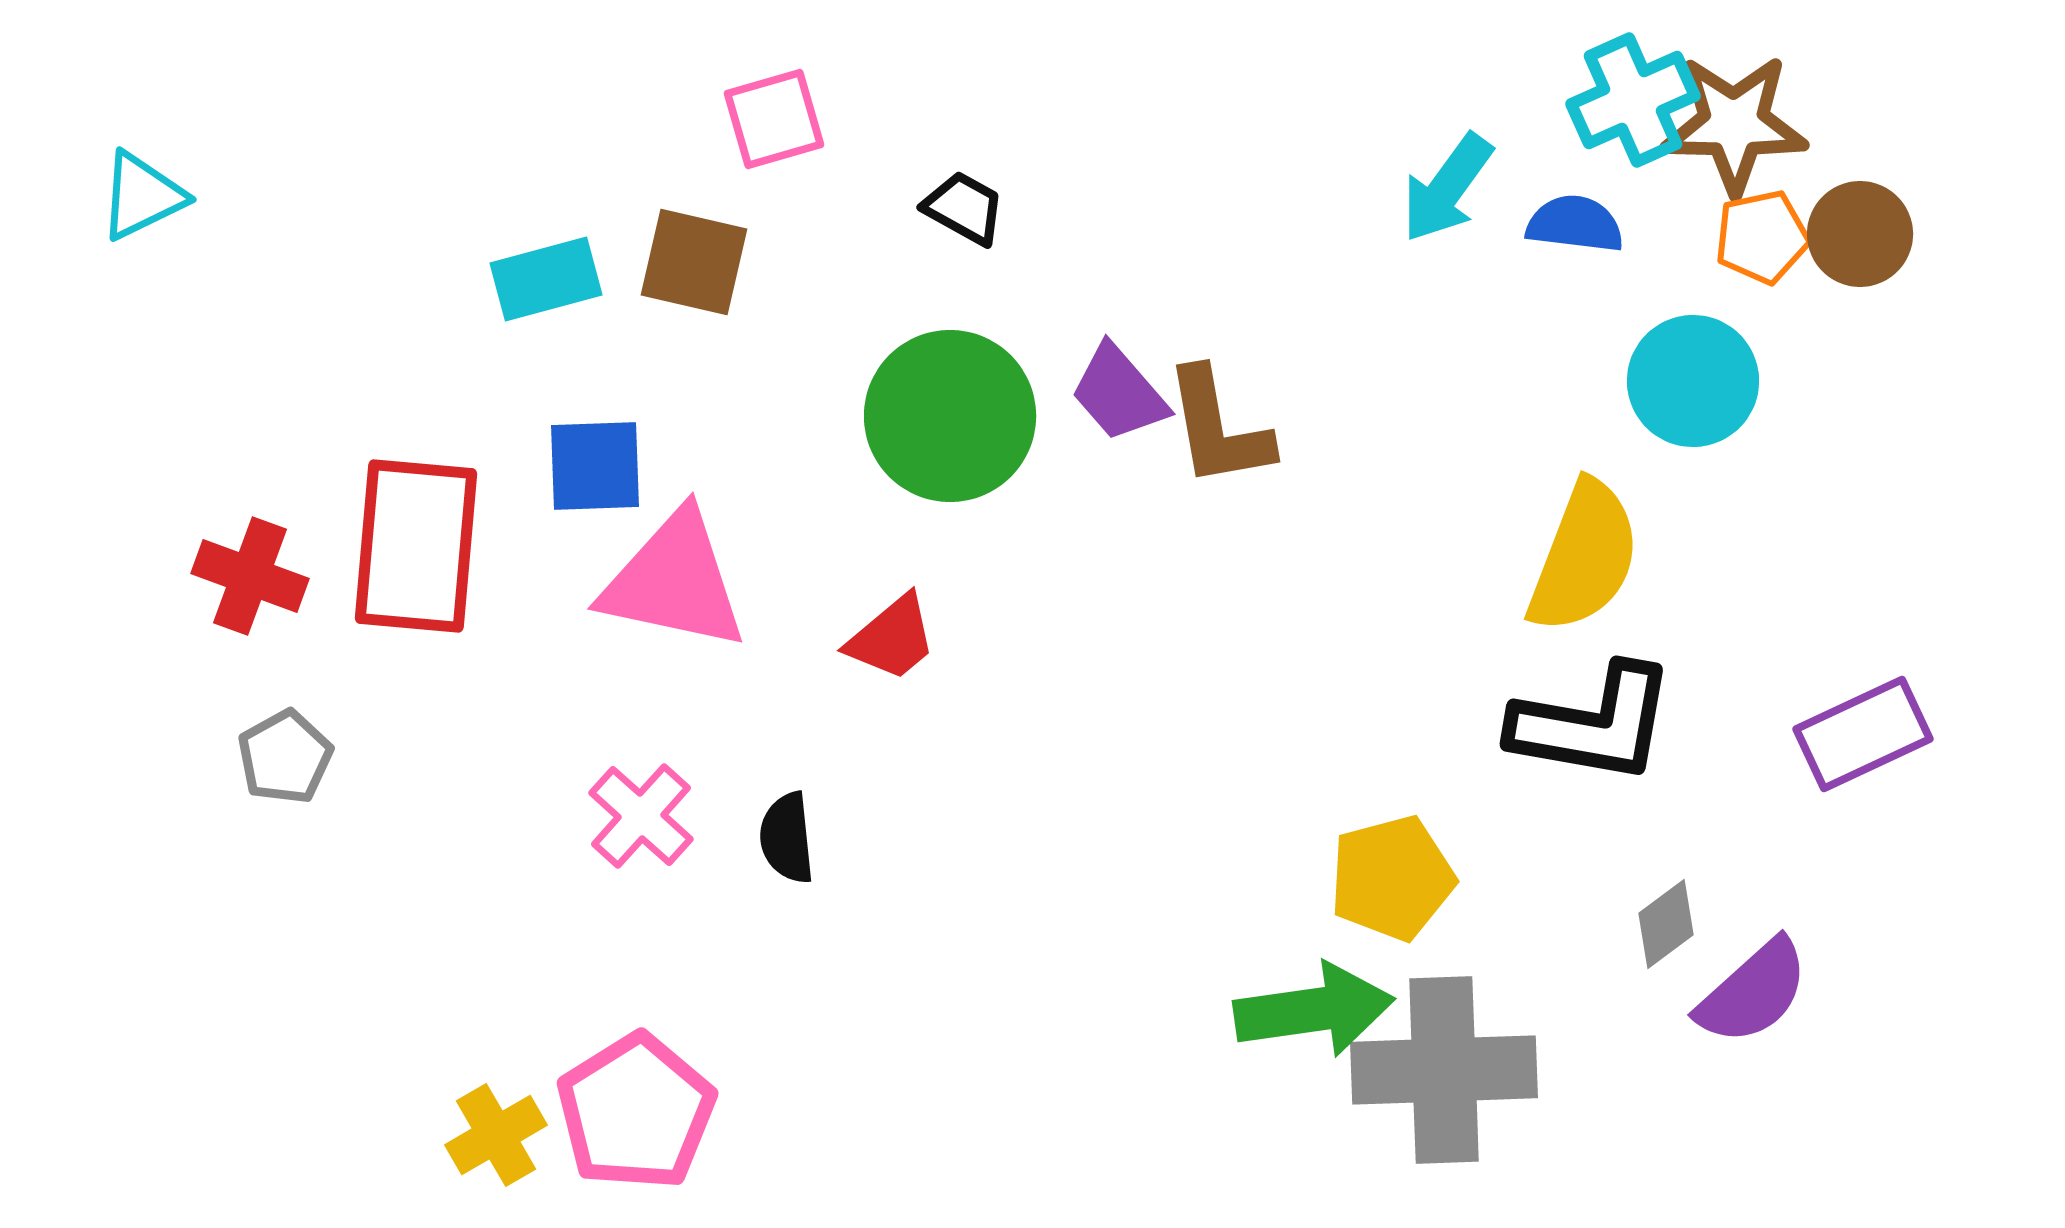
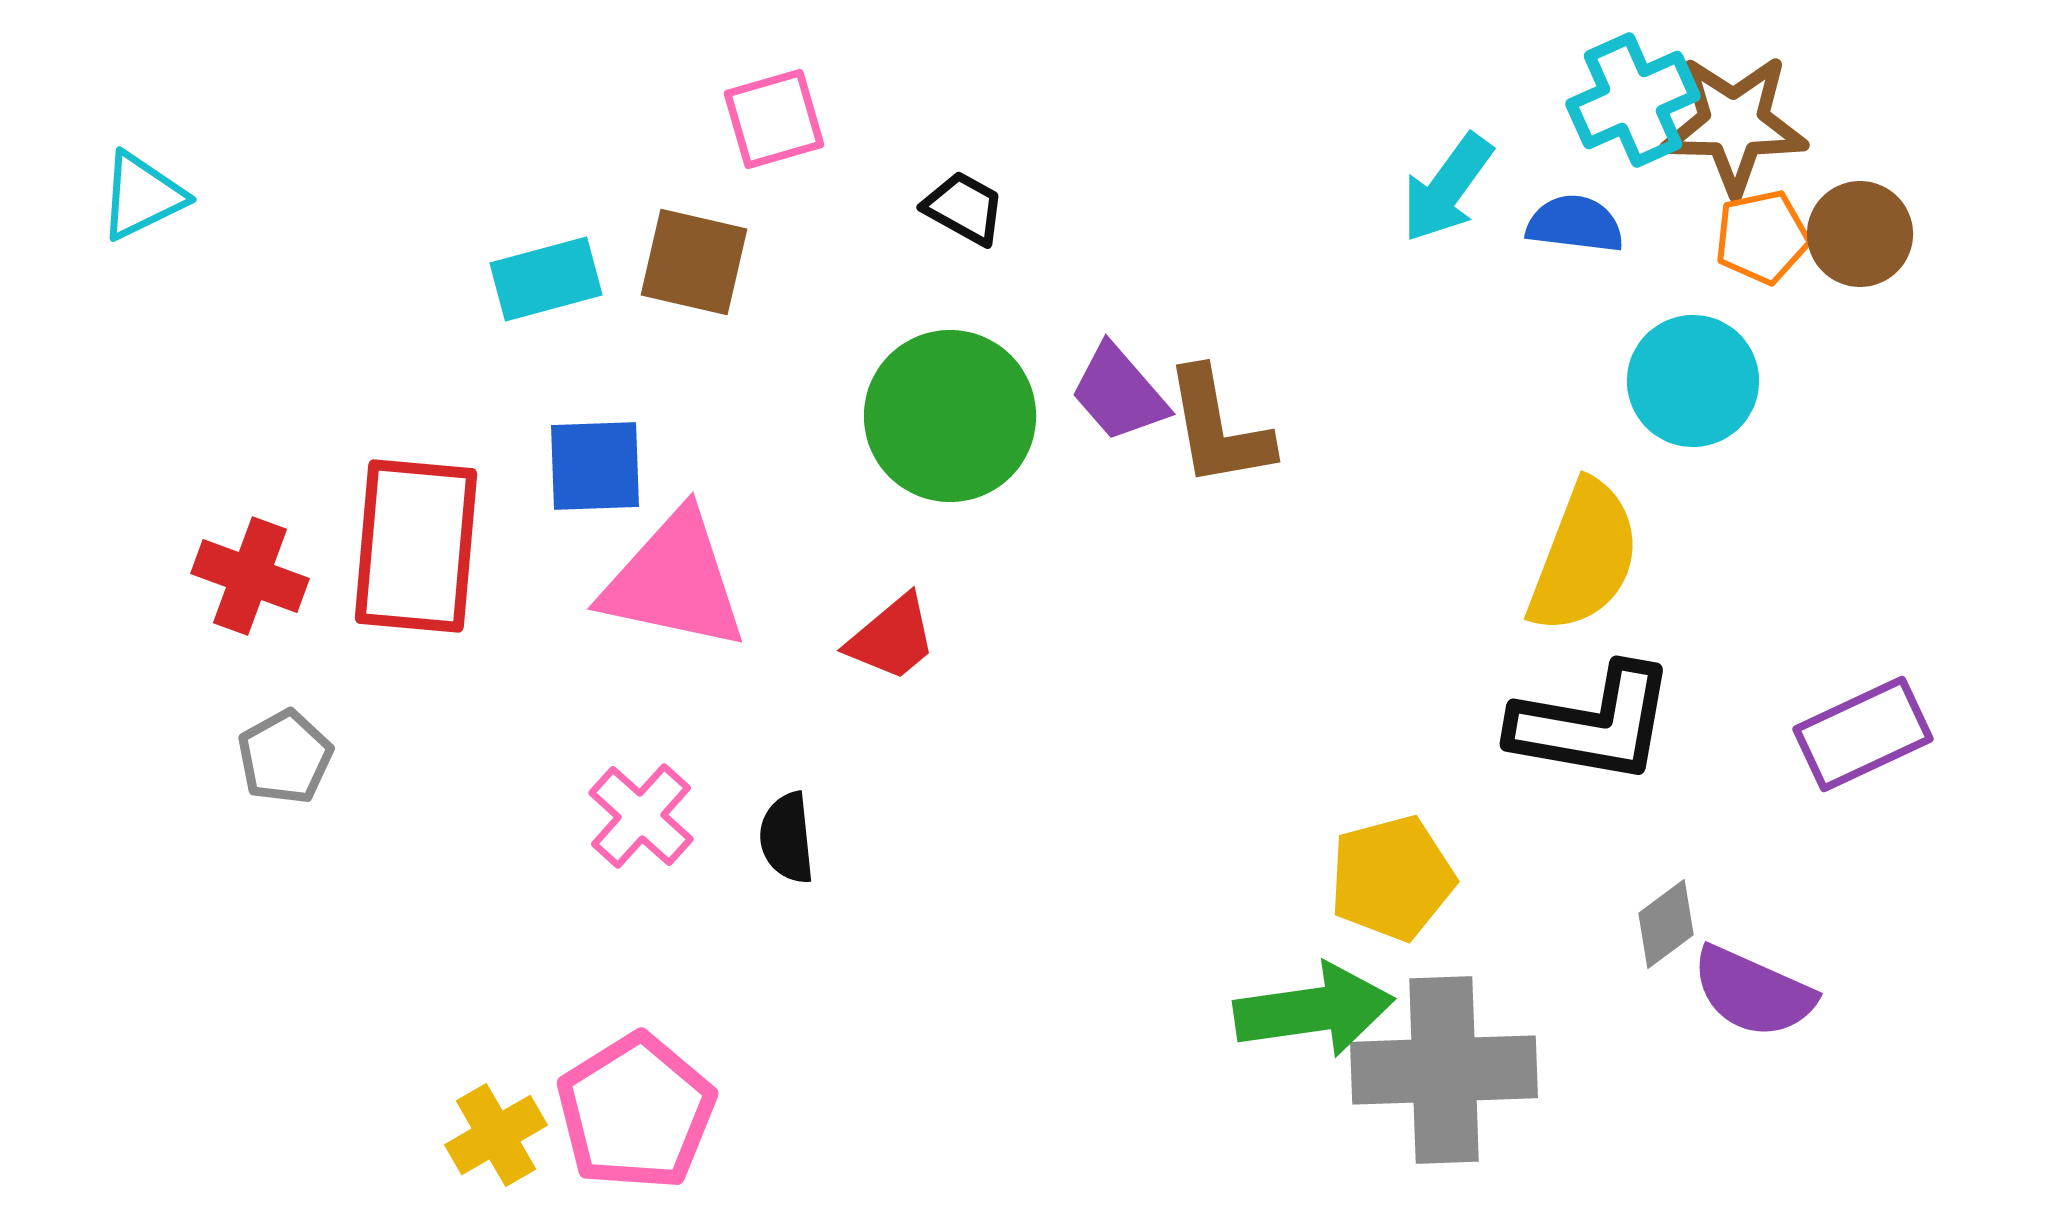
purple semicircle: rotated 66 degrees clockwise
